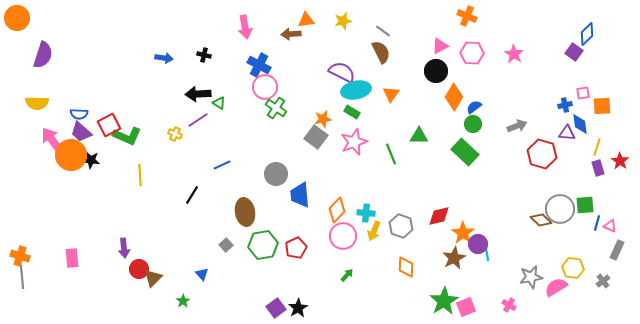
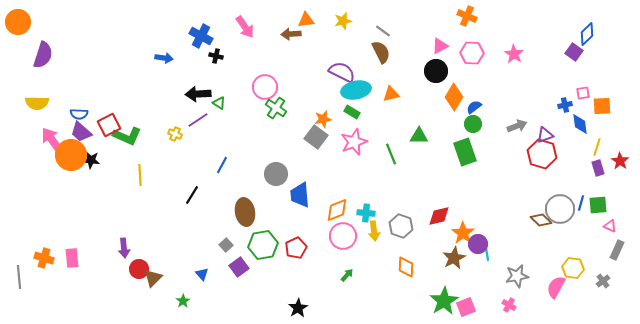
orange circle at (17, 18): moved 1 px right, 4 px down
pink arrow at (245, 27): rotated 25 degrees counterclockwise
black cross at (204, 55): moved 12 px right, 1 px down
blue cross at (259, 65): moved 58 px left, 29 px up
orange triangle at (391, 94): rotated 42 degrees clockwise
purple triangle at (567, 133): moved 22 px left, 2 px down; rotated 24 degrees counterclockwise
green rectangle at (465, 152): rotated 28 degrees clockwise
blue line at (222, 165): rotated 36 degrees counterclockwise
green square at (585, 205): moved 13 px right
orange diamond at (337, 210): rotated 25 degrees clockwise
blue line at (597, 223): moved 16 px left, 20 px up
yellow arrow at (374, 231): rotated 30 degrees counterclockwise
orange cross at (20, 256): moved 24 px right, 2 px down
gray line at (22, 277): moved 3 px left
gray star at (531, 277): moved 14 px left, 1 px up
pink semicircle at (556, 287): rotated 30 degrees counterclockwise
purple square at (276, 308): moved 37 px left, 41 px up
